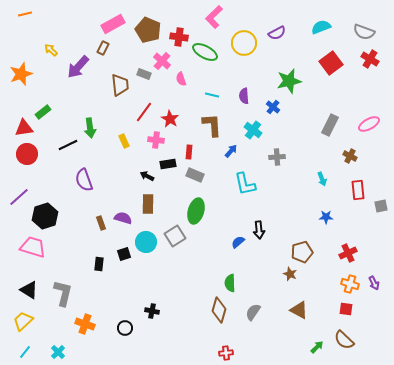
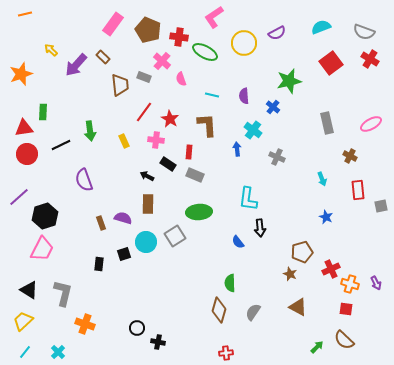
pink L-shape at (214, 17): rotated 10 degrees clockwise
pink rectangle at (113, 24): rotated 25 degrees counterclockwise
brown rectangle at (103, 48): moved 9 px down; rotated 72 degrees counterclockwise
purple arrow at (78, 67): moved 2 px left, 2 px up
gray rectangle at (144, 74): moved 3 px down
green rectangle at (43, 112): rotated 49 degrees counterclockwise
pink ellipse at (369, 124): moved 2 px right
brown L-shape at (212, 125): moved 5 px left
gray rectangle at (330, 125): moved 3 px left, 2 px up; rotated 40 degrees counterclockwise
green arrow at (90, 128): moved 3 px down
black line at (68, 145): moved 7 px left
blue arrow at (231, 151): moved 6 px right, 2 px up; rotated 48 degrees counterclockwise
gray cross at (277, 157): rotated 28 degrees clockwise
black rectangle at (168, 164): rotated 42 degrees clockwise
cyan L-shape at (245, 184): moved 3 px right, 15 px down; rotated 20 degrees clockwise
green ellipse at (196, 211): moved 3 px right, 1 px down; rotated 70 degrees clockwise
blue star at (326, 217): rotated 24 degrees clockwise
black arrow at (259, 230): moved 1 px right, 2 px up
blue semicircle at (238, 242): rotated 88 degrees counterclockwise
pink trapezoid at (33, 247): moved 9 px right, 2 px down; rotated 100 degrees clockwise
red cross at (348, 253): moved 17 px left, 16 px down
purple arrow at (374, 283): moved 2 px right
brown triangle at (299, 310): moved 1 px left, 3 px up
black cross at (152, 311): moved 6 px right, 31 px down
black circle at (125, 328): moved 12 px right
